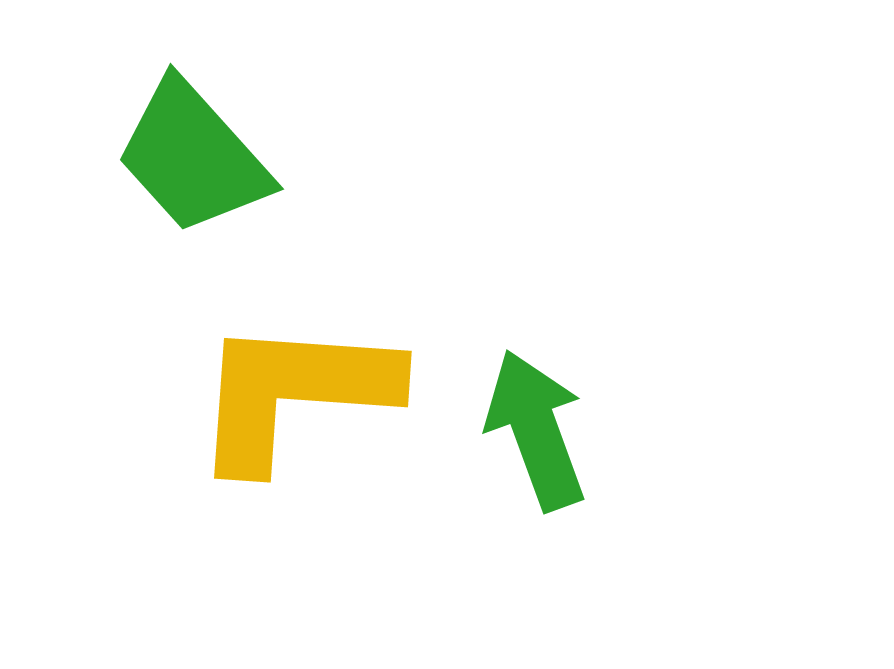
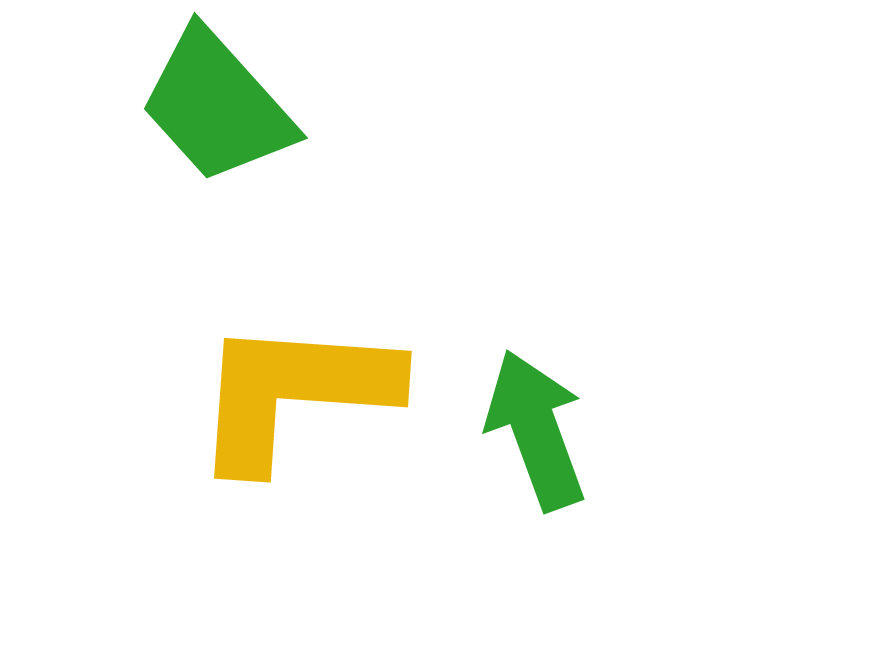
green trapezoid: moved 24 px right, 51 px up
